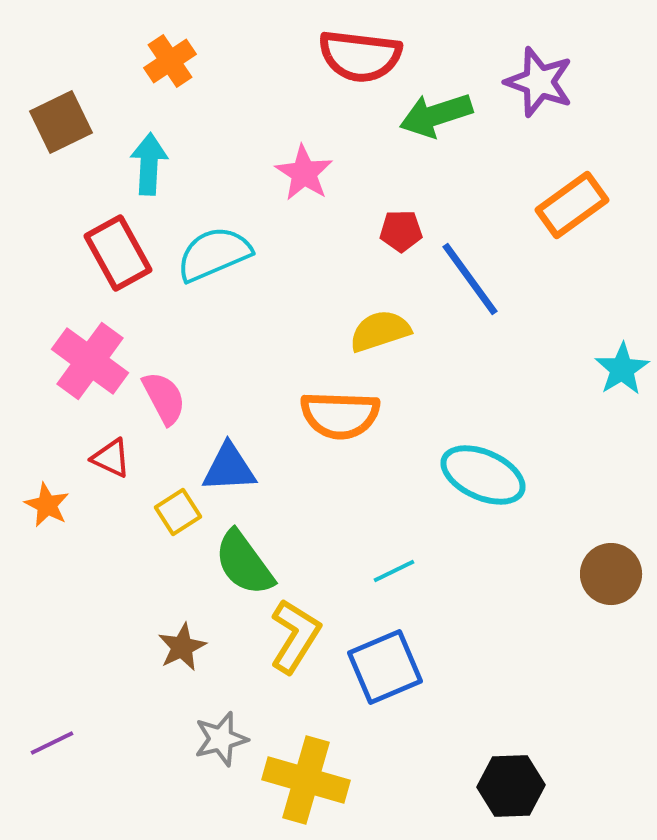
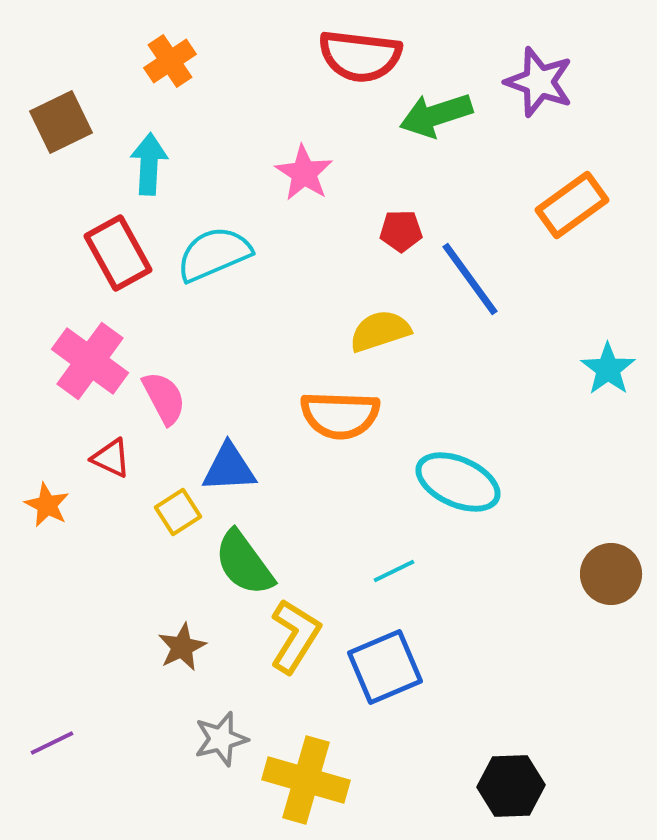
cyan star: moved 14 px left; rotated 4 degrees counterclockwise
cyan ellipse: moved 25 px left, 7 px down
